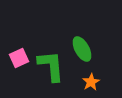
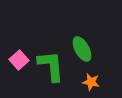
pink square: moved 2 px down; rotated 18 degrees counterclockwise
orange star: rotated 30 degrees counterclockwise
